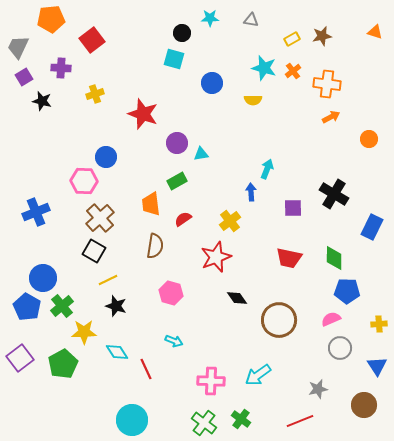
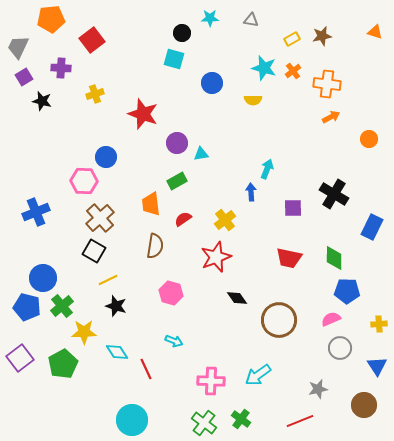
yellow cross at (230, 221): moved 5 px left, 1 px up
blue pentagon at (27, 307): rotated 16 degrees counterclockwise
